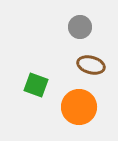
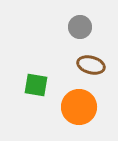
green square: rotated 10 degrees counterclockwise
